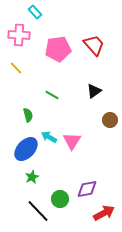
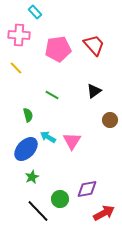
cyan arrow: moved 1 px left
